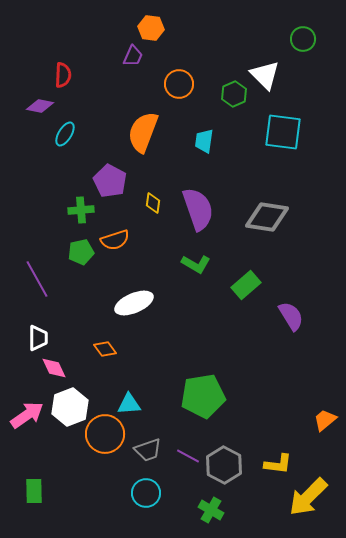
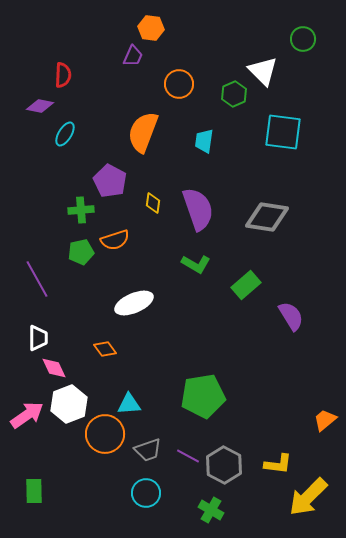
white triangle at (265, 75): moved 2 px left, 4 px up
white hexagon at (70, 407): moved 1 px left, 3 px up
